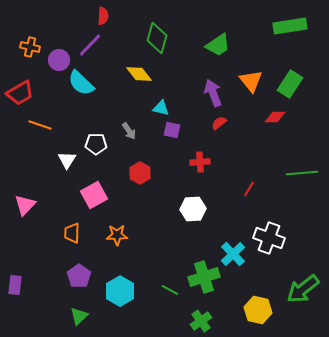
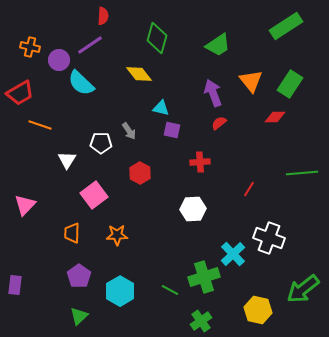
green rectangle at (290, 26): moved 4 px left; rotated 24 degrees counterclockwise
purple line at (90, 45): rotated 12 degrees clockwise
white pentagon at (96, 144): moved 5 px right, 1 px up
pink square at (94, 195): rotated 8 degrees counterclockwise
